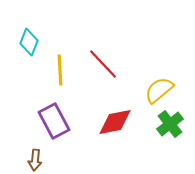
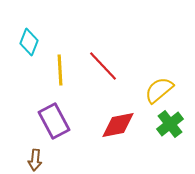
red line: moved 2 px down
red diamond: moved 3 px right, 3 px down
